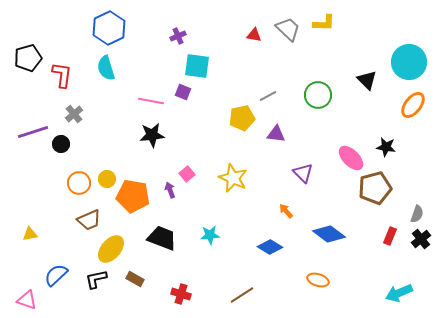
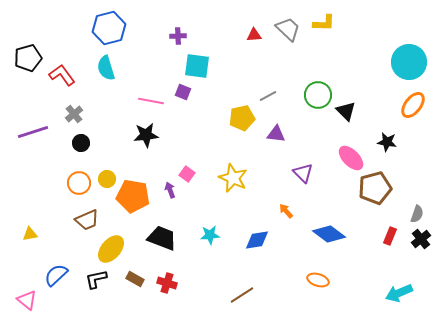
blue hexagon at (109, 28): rotated 12 degrees clockwise
red triangle at (254, 35): rotated 14 degrees counterclockwise
purple cross at (178, 36): rotated 21 degrees clockwise
red L-shape at (62, 75): rotated 44 degrees counterclockwise
black triangle at (367, 80): moved 21 px left, 31 px down
black star at (152, 135): moved 6 px left
black circle at (61, 144): moved 20 px right, 1 px up
black star at (386, 147): moved 1 px right, 5 px up
pink square at (187, 174): rotated 14 degrees counterclockwise
brown trapezoid at (89, 220): moved 2 px left
blue diamond at (270, 247): moved 13 px left, 7 px up; rotated 40 degrees counterclockwise
red cross at (181, 294): moved 14 px left, 11 px up
pink triangle at (27, 300): rotated 20 degrees clockwise
